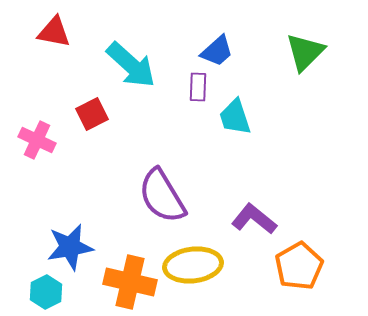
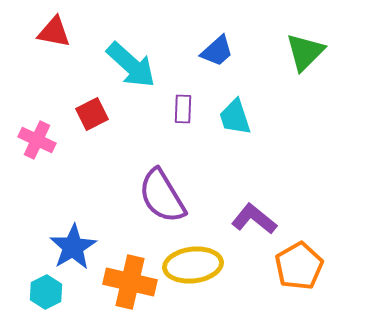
purple rectangle: moved 15 px left, 22 px down
blue star: moved 3 px right; rotated 21 degrees counterclockwise
